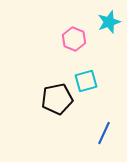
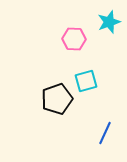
pink hexagon: rotated 20 degrees counterclockwise
black pentagon: rotated 8 degrees counterclockwise
blue line: moved 1 px right
